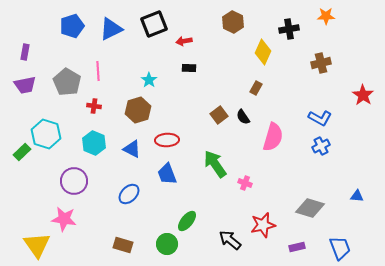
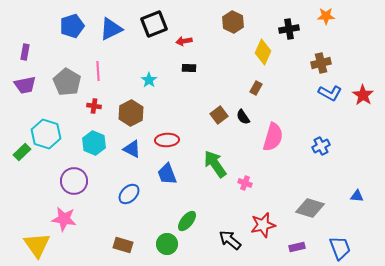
brown hexagon at (138, 110): moved 7 px left, 3 px down; rotated 10 degrees counterclockwise
blue L-shape at (320, 118): moved 10 px right, 25 px up
